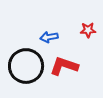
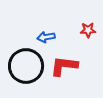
blue arrow: moved 3 px left
red L-shape: rotated 12 degrees counterclockwise
